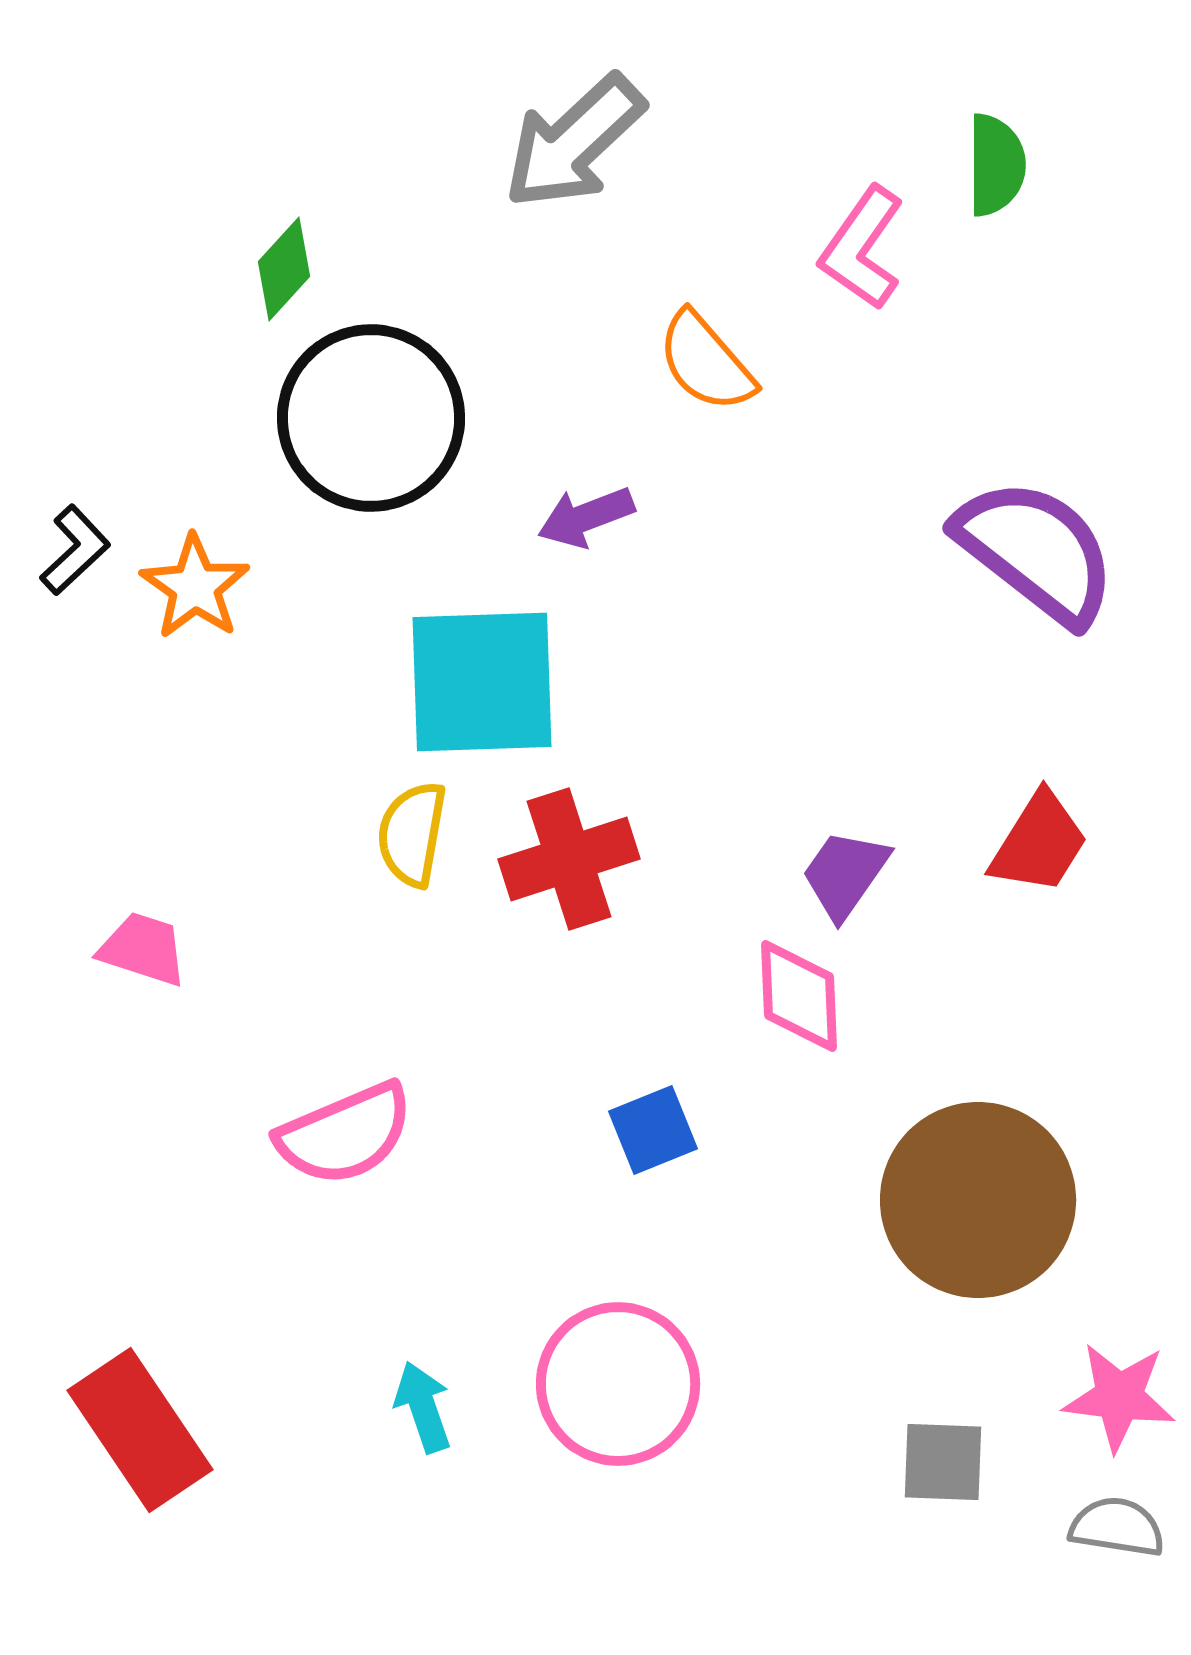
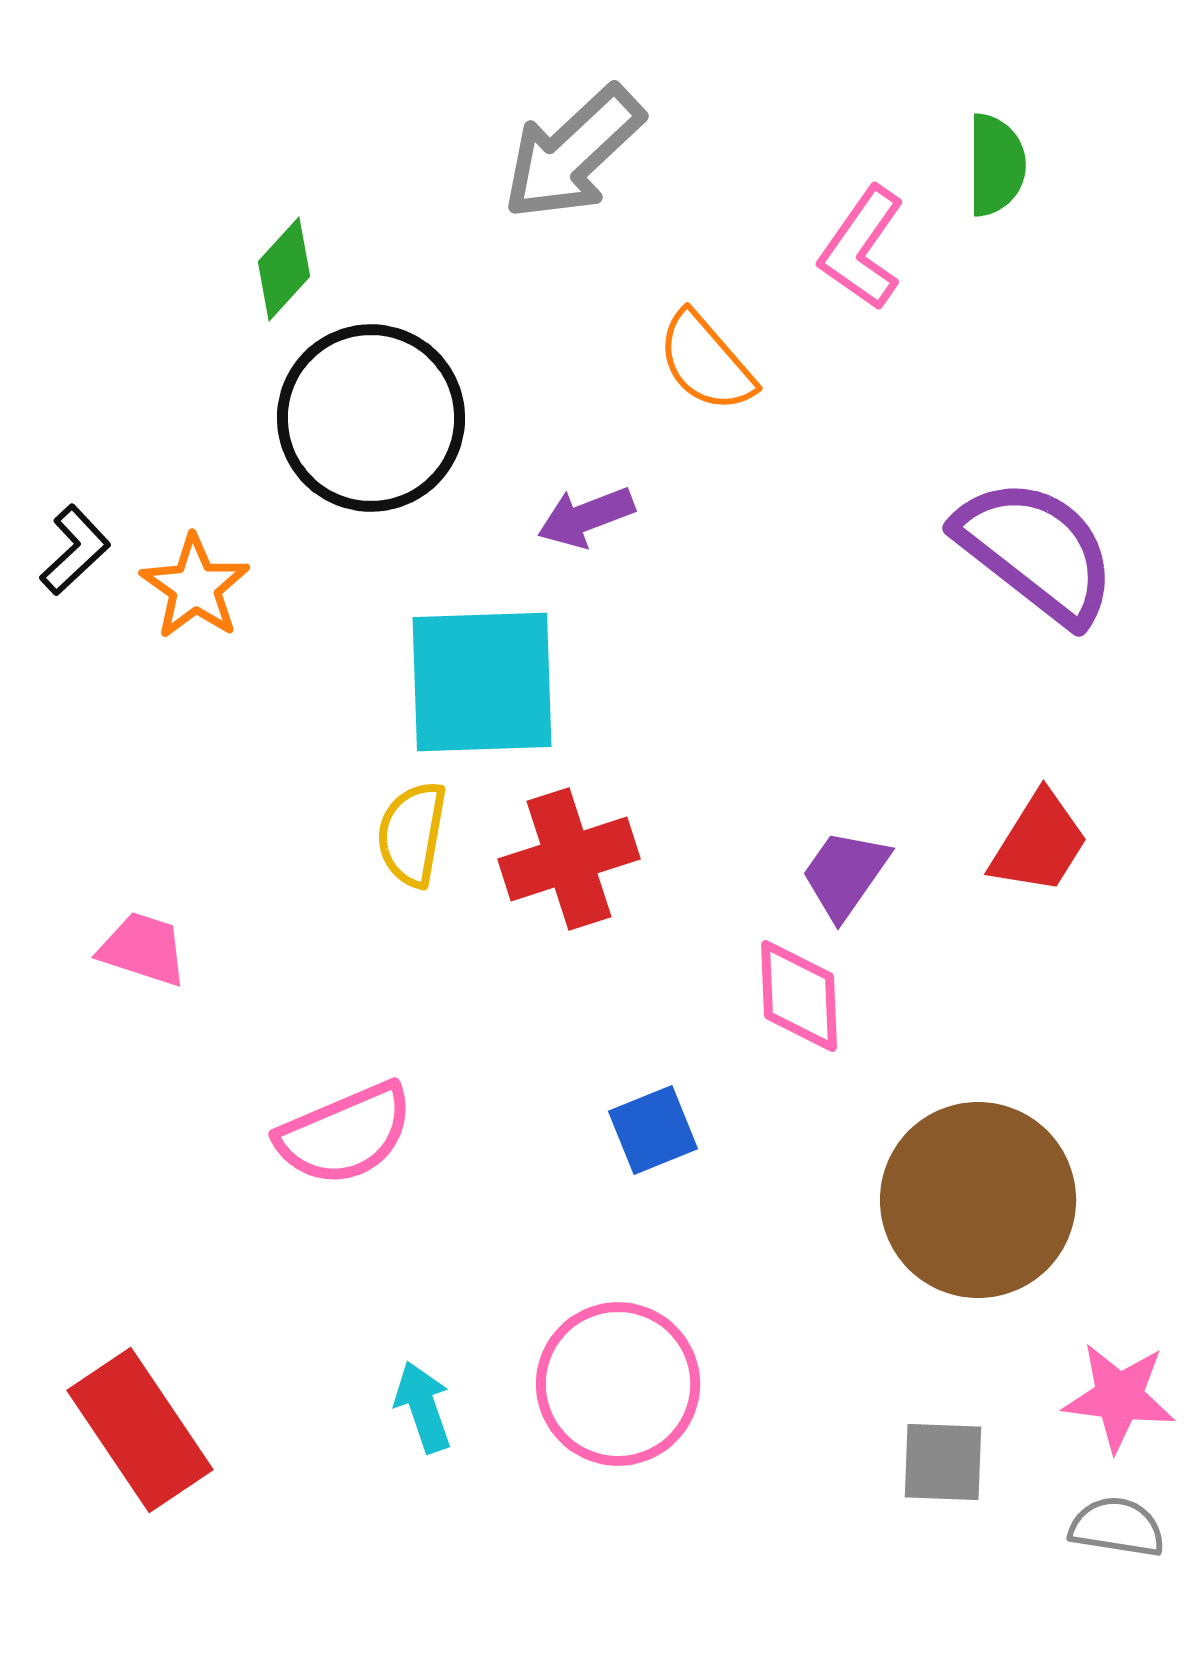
gray arrow: moved 1 px left, 11 px down
